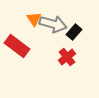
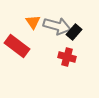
orange triangle: moved 1 px left, 3 px down
gray arrow: moved 4 px right, 2 px down
red cross: rotated 36 degrees counterclockwise
